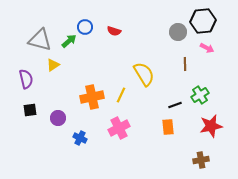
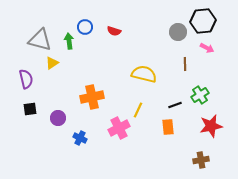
green arrow: rotated 56 degrees counterclockwise
yellow triangle: moved 1 px left, 2 px up
yellow semicircle: rotated 45 degrees counterclockwise
yellow line: moved 17 px right, 15 px down
black square: moved 1 px up
